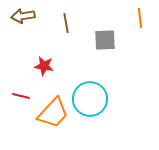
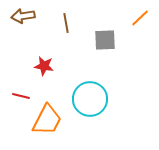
orange line: rotated 54 degrees clockwise
orange trapezoid: moved 6 px left, 7 px down; rotated 16 degrees counterclockwise
